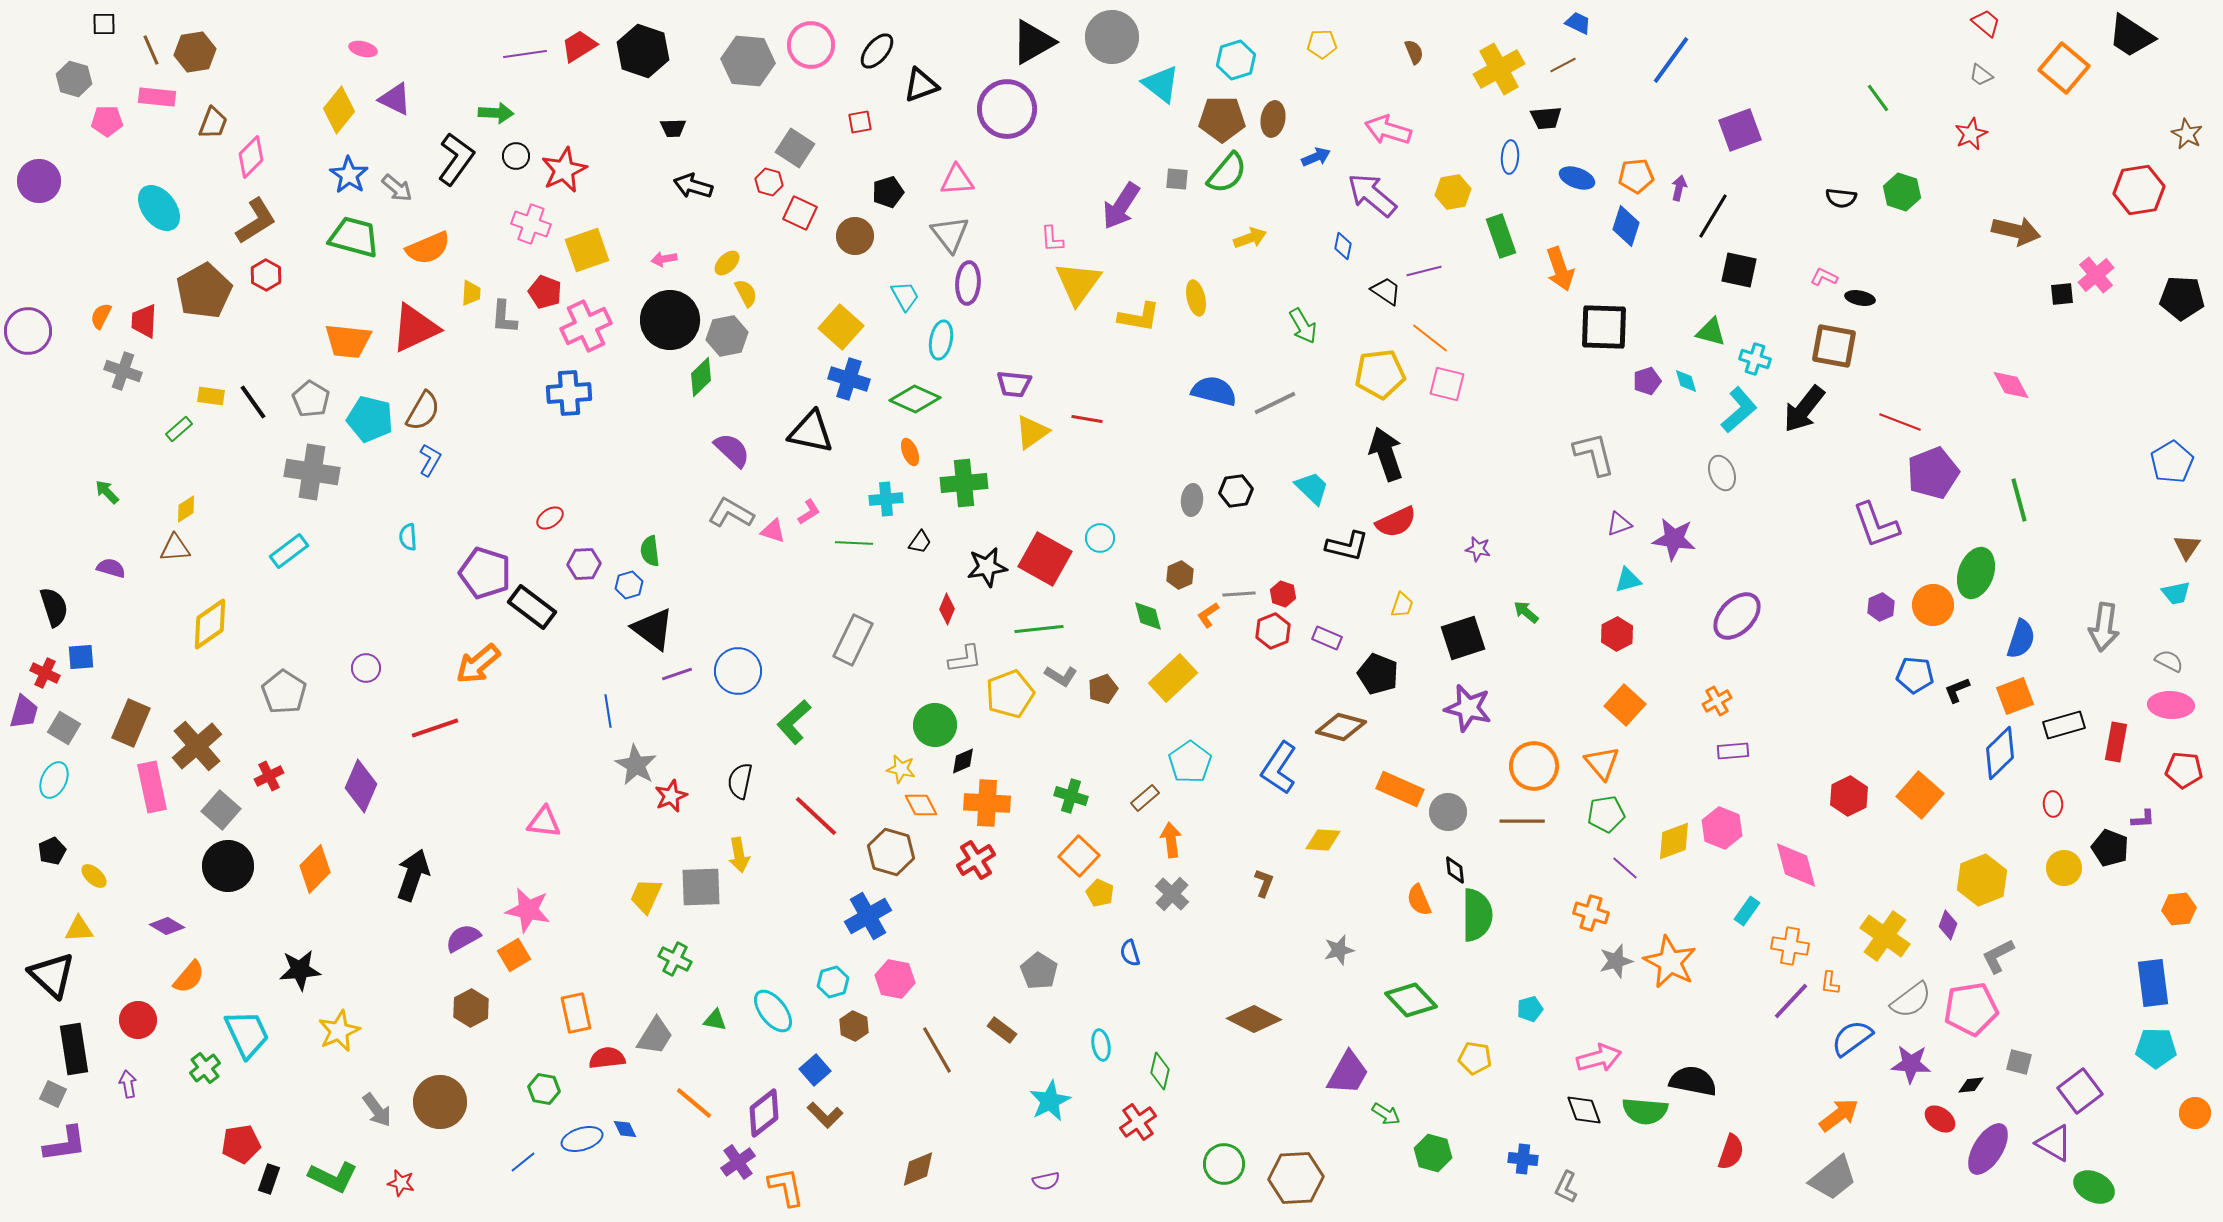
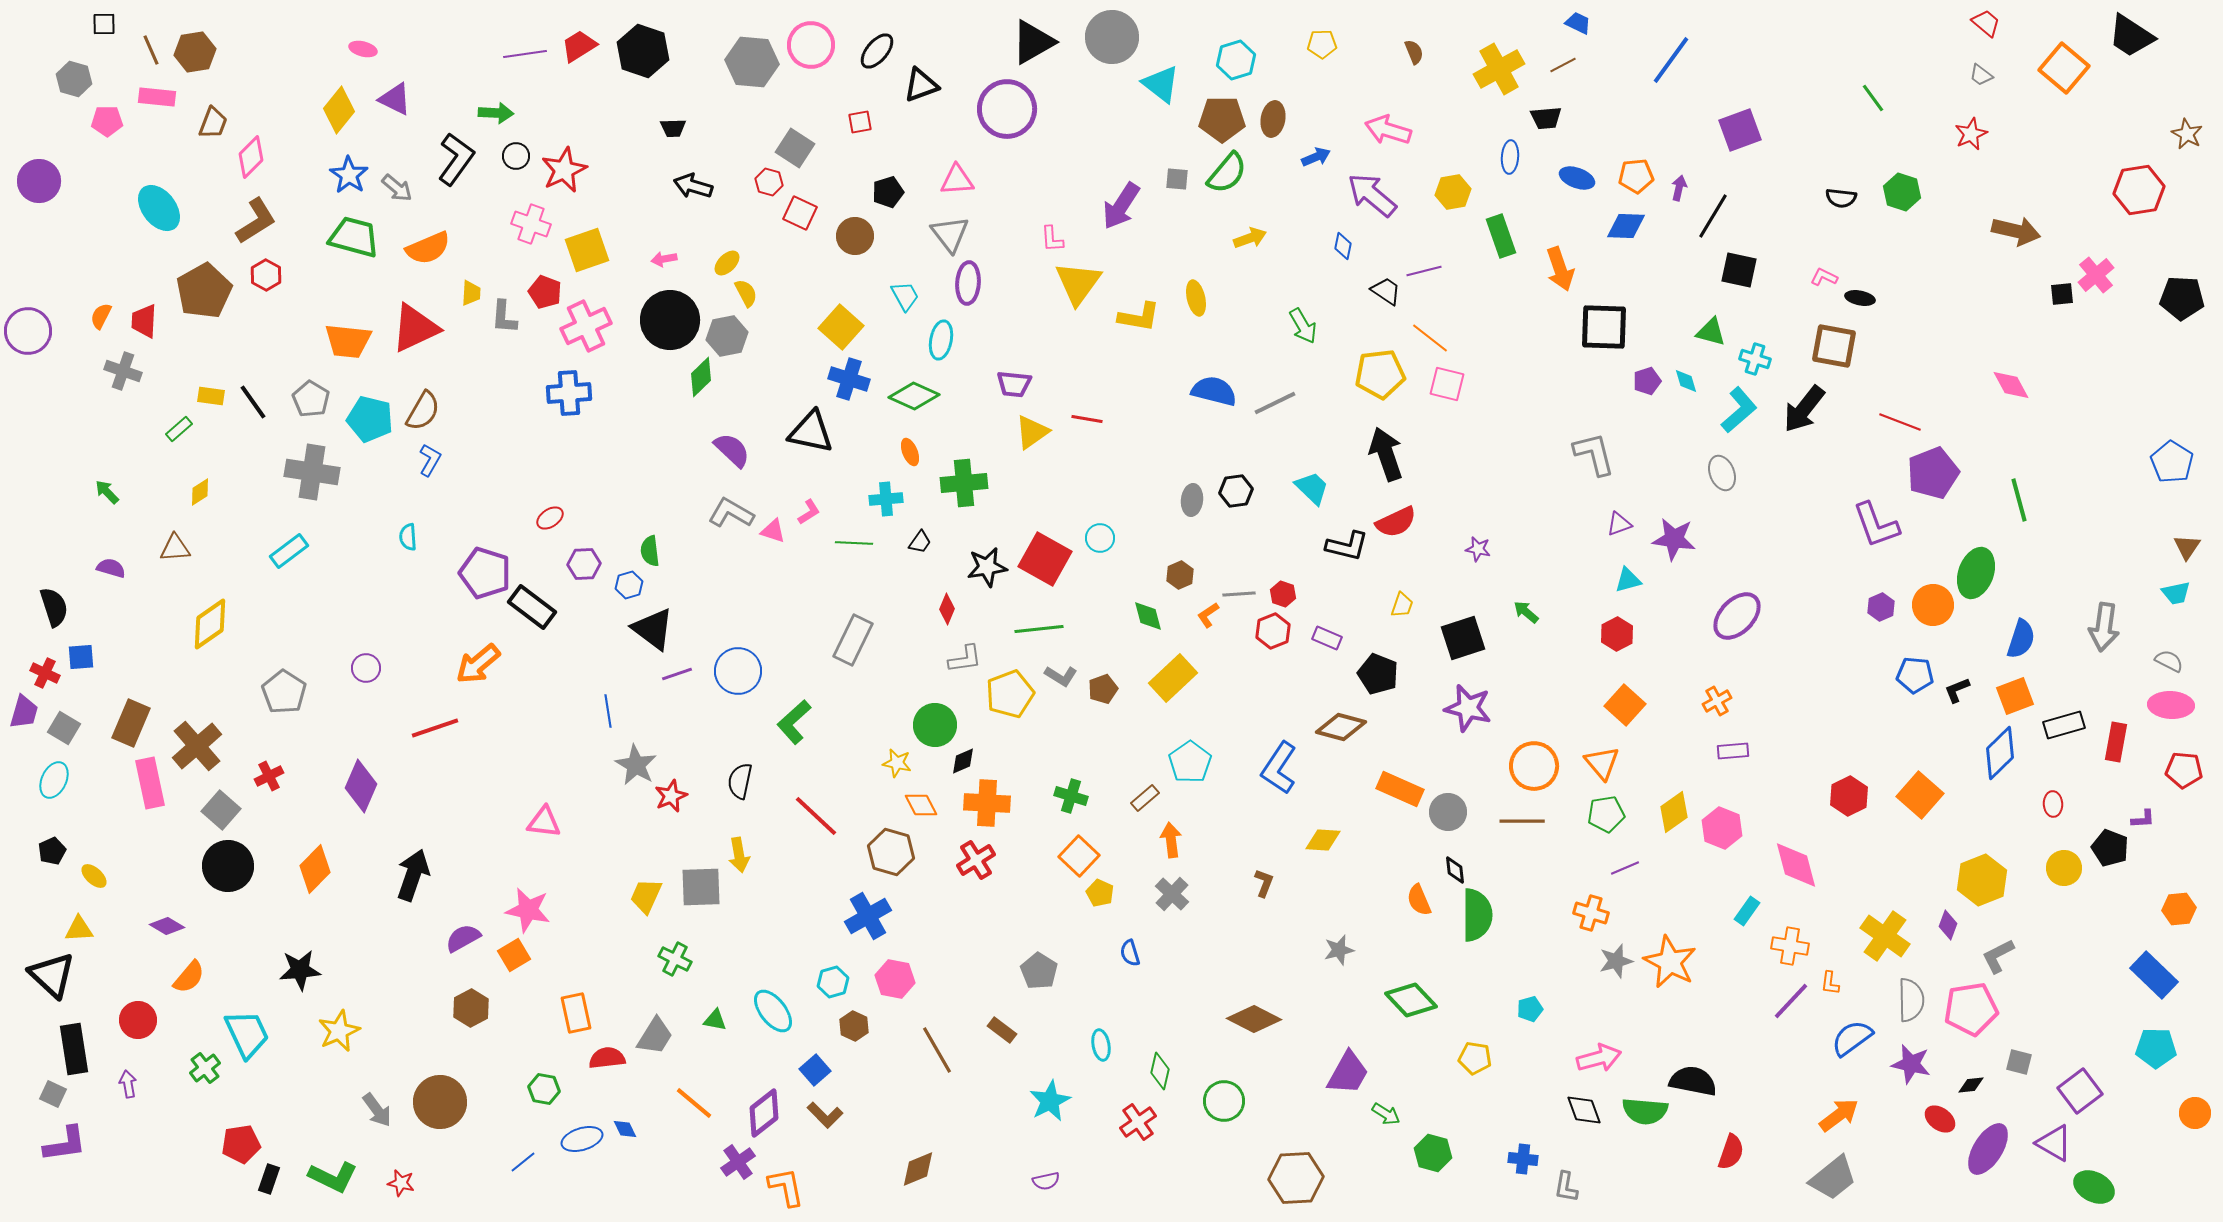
gray hexagon at (748, 61): moved 4 px right, 1 px down
green line at (1878, 98): moved 5 px left
blue diamond at (1626, 226): rotated 75 degrees clockwise
green diamond at (915, 399): moved 1 px left, 3 px up
blue pentagon at (2172, 462): rotated 9 degrees counterclockwise
yellow diamond at (186, 509): moved 14 px right, 17 px up
yellow star at (901, 769): moved 4 px left, 6 px up
pink rectangle at (152, 787): moved 2 px left, 4 px up
yellow diamond at (1674, 841): moved 29 px up; rotated 15 degrees counterclockwise
purple line at (1625, 868): rotated 64 degrees counterclockwise
blue rectangle at (2153, 983): moved 1 px right, 8 px up; rotated 39 degrees counterclockwise
gray semicircle at (1911, 1000): rotated 54 degrees counterclockwise
purple star at (1911, 1064): rotated 9 degrees clockwise
green circle at (1224, 1164): moved 63 px up
gray L-shape at (1566, 1187): rotated 16 degrees counterclockwise
